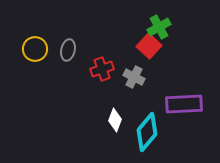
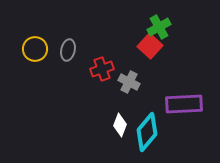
red square: moved 1 px right
gray cross: moved 5 px left, 5 px down
white diamond: moved 5 px right, 5 px down
